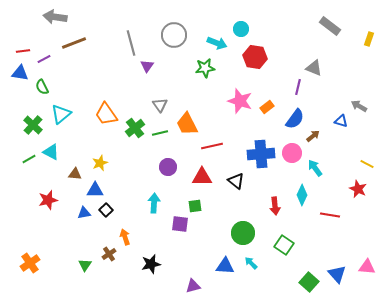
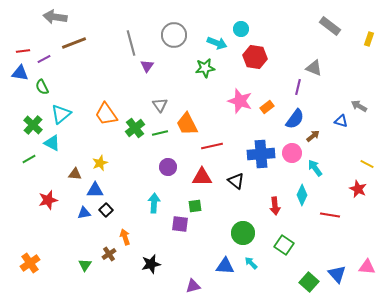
cyan triangle at (51, 152): moved 1 px right, 9 px up
